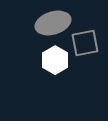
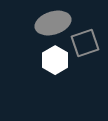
gray square: rotated 8 degrees counterclockwise
